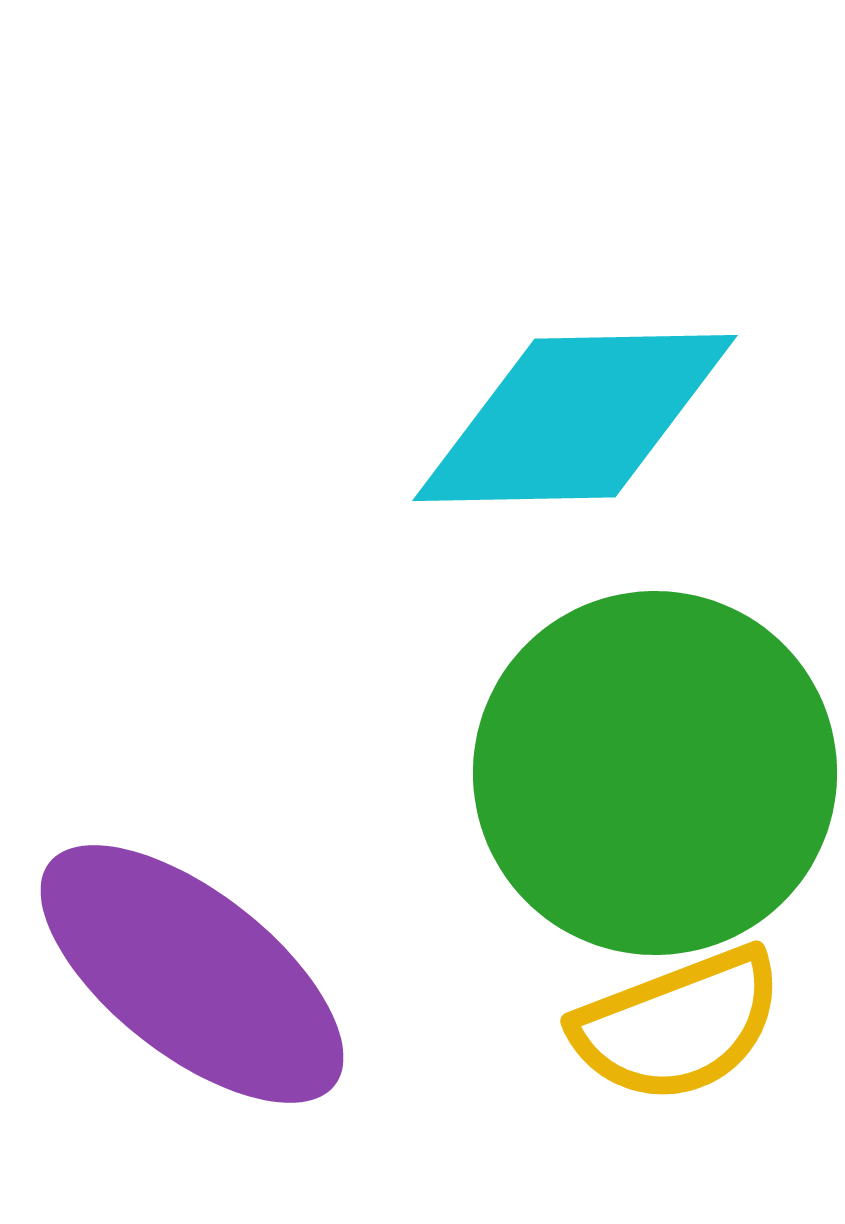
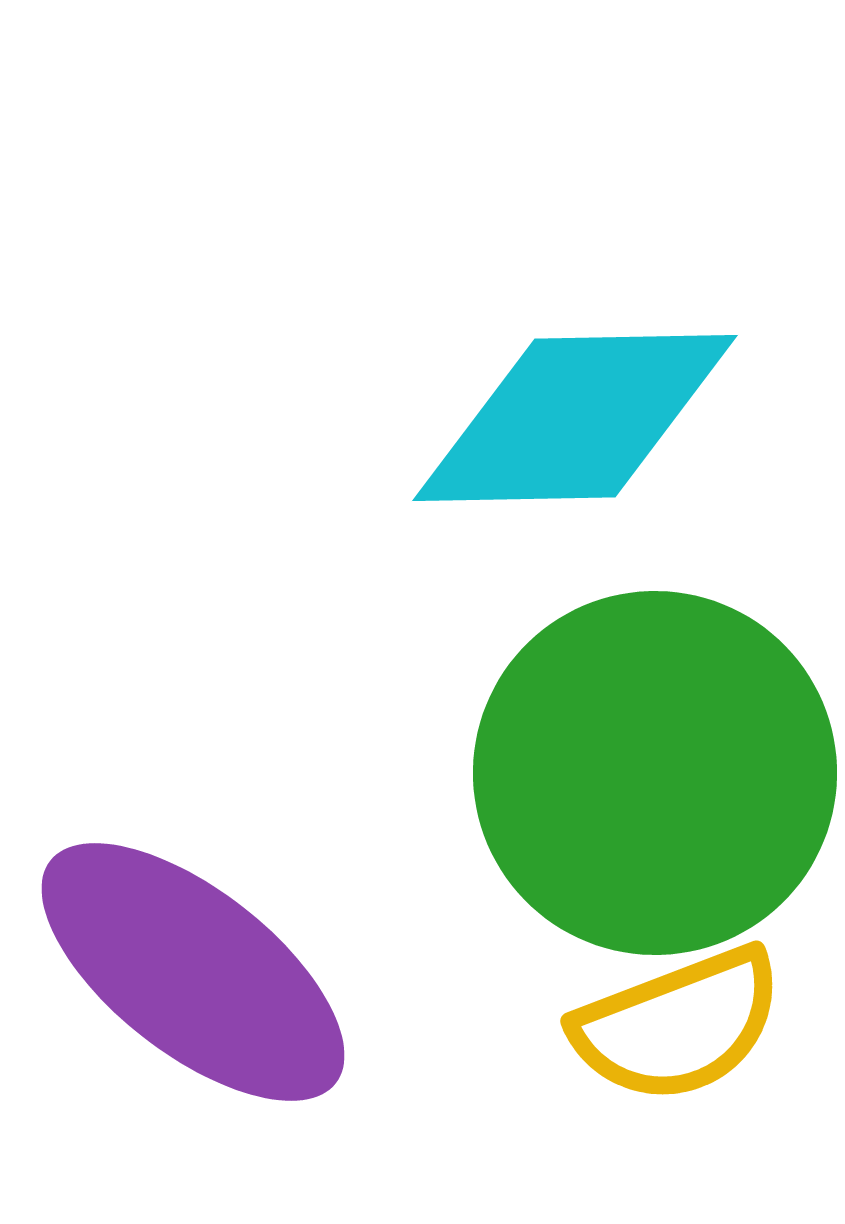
purple ellipse: moved 1 px right, 2 px up
